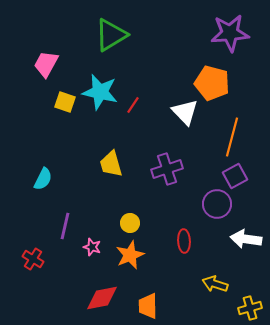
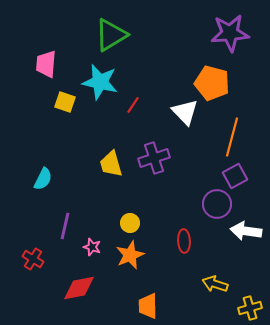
pink trapezoid: rotated 24 degrees counterclockwise
cyan star: moved 10 px up
purple cross: moved 13 px left, 11 px up
white arrow: moved 8 px up
red diamond: moved 23 px left, 10 px up
